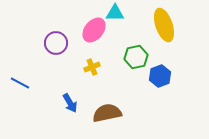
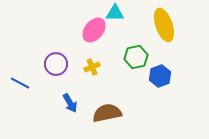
purple circle: moved 21 px down
